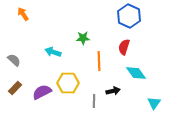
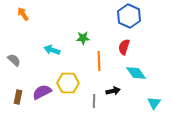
cyan arrow: moved 1 px left, 2 px up
brown rectangle: moved 3 px right, 9 px down; rotated 32 degrees counterclockwise
